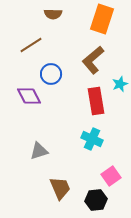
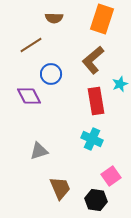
brown semicircle: moved 1 px right, 4 px down
black hexagon: rotated 15 degrees clockwise
